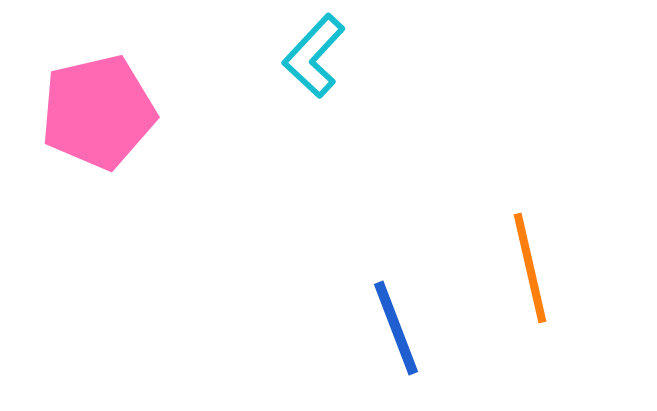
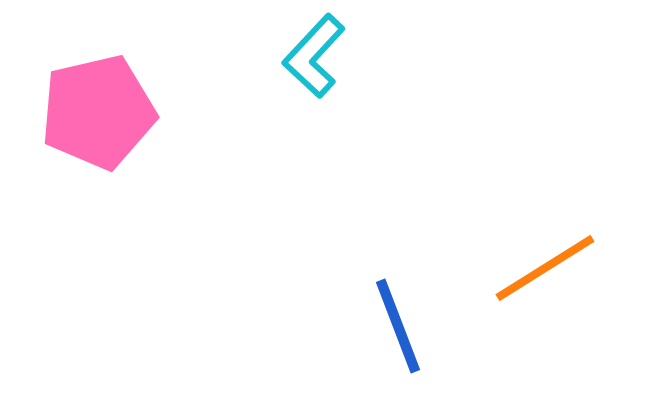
orange line: moved 15 px right; rotated 71 degrees clockwise
blue line: moved 2 px right, 2 px up
